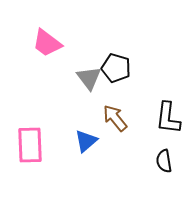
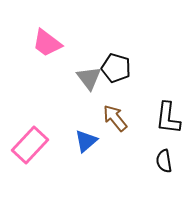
pink rectangle: rotated 45 degrees clockwise
